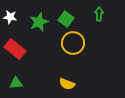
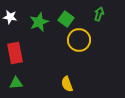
green arrow: rotated 16 degrees clockwise
yellow circle: moved 6 px right, 3 px up
red rectangle: moved 4 px down; rotated 40 degrees clockwise
yellow semicircle: rotated 49 degrees clockwise
